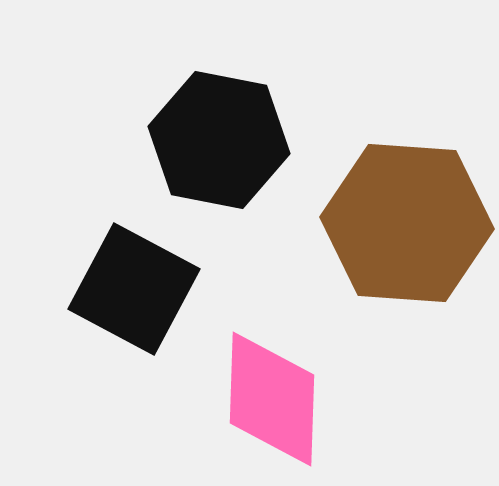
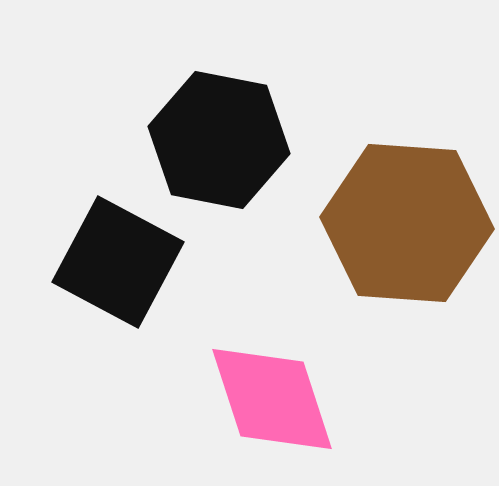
black square: moved 16 px left, 27 px up
pink diamond: rotated 20 degrees counterclockwise
